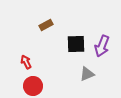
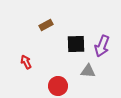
gray triangle: moved 1 px right, 3 px up; rotated 28 degrees clockwise
red circle: moved 25 px right
